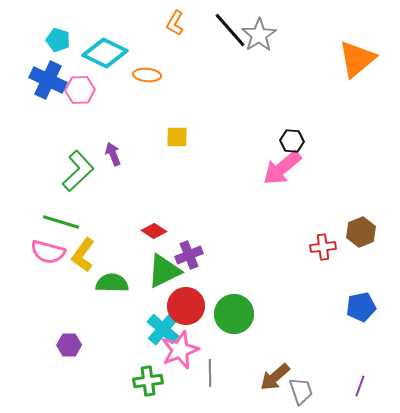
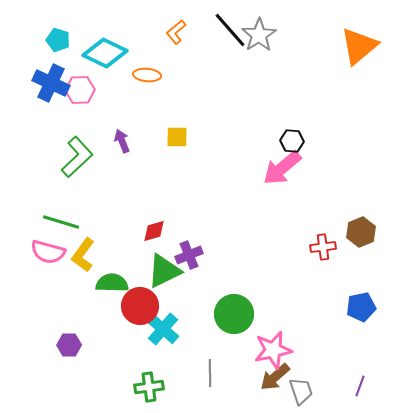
orange L-shape: moved 1 px right, 9 px down; rotated 20 degrees clockwise
orange triangle: moved 2 px right, 13 px up
blue cross: moved 3 px right, 3 px down
purple arrow: moved 9 px right, 13 px up
green L-shape: moved 1 px left, 14 px up
red diamond: rotated 50 degrees counterclockwise
red circle: moved 46 px left
pink star: moved 93 px right; rotated 9 degrees clockwise
green cross: moved 1 px right, 6 px down
